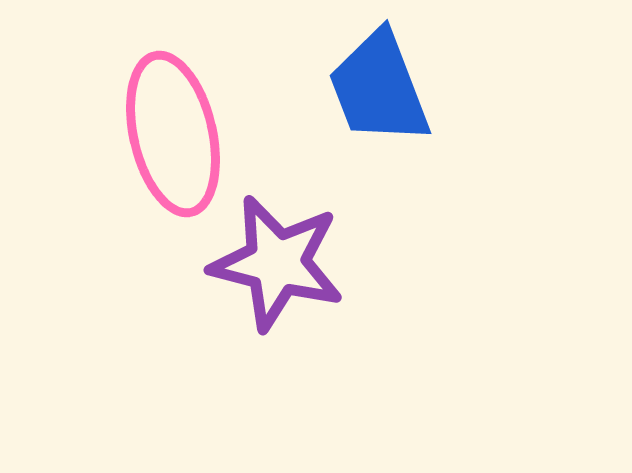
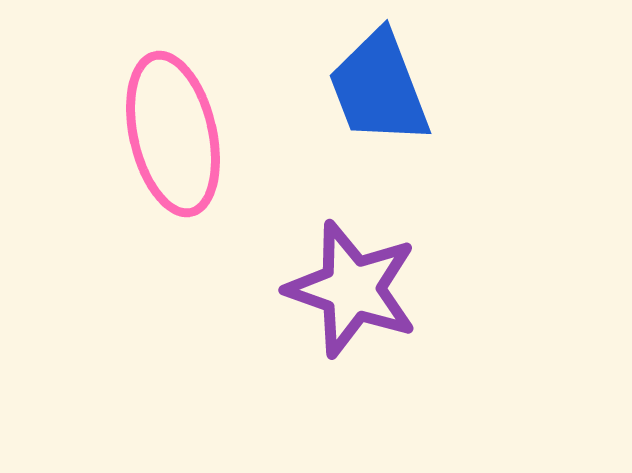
purple star: moved 75 px right, 26 px down; rotated 5 degrees clockwise
